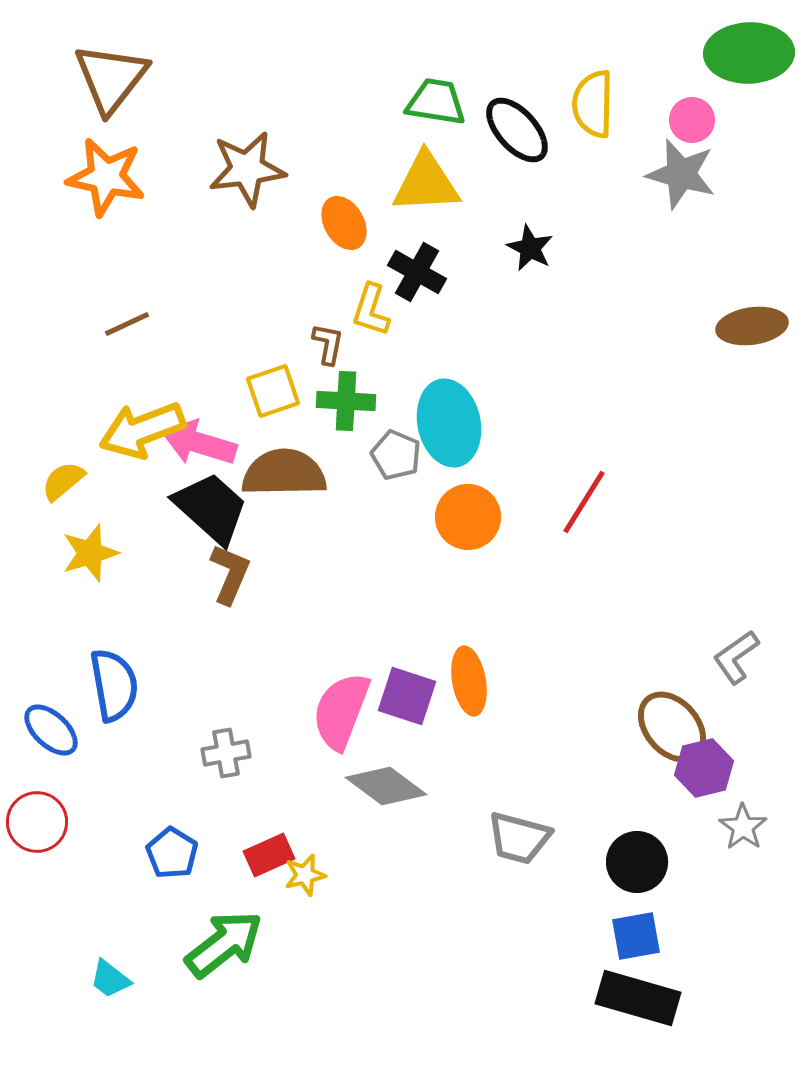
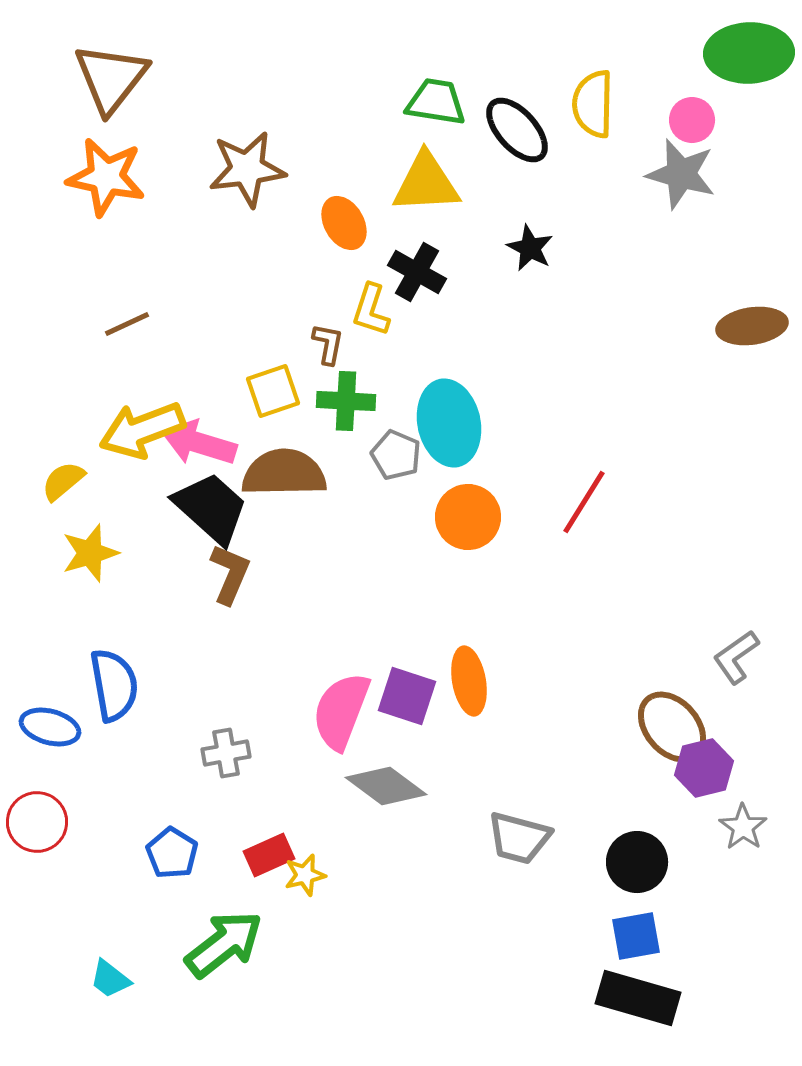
blue ellipse at (51, 730): moved 1 px left, 3 px up; rotated 28 degrees counterclockwise
